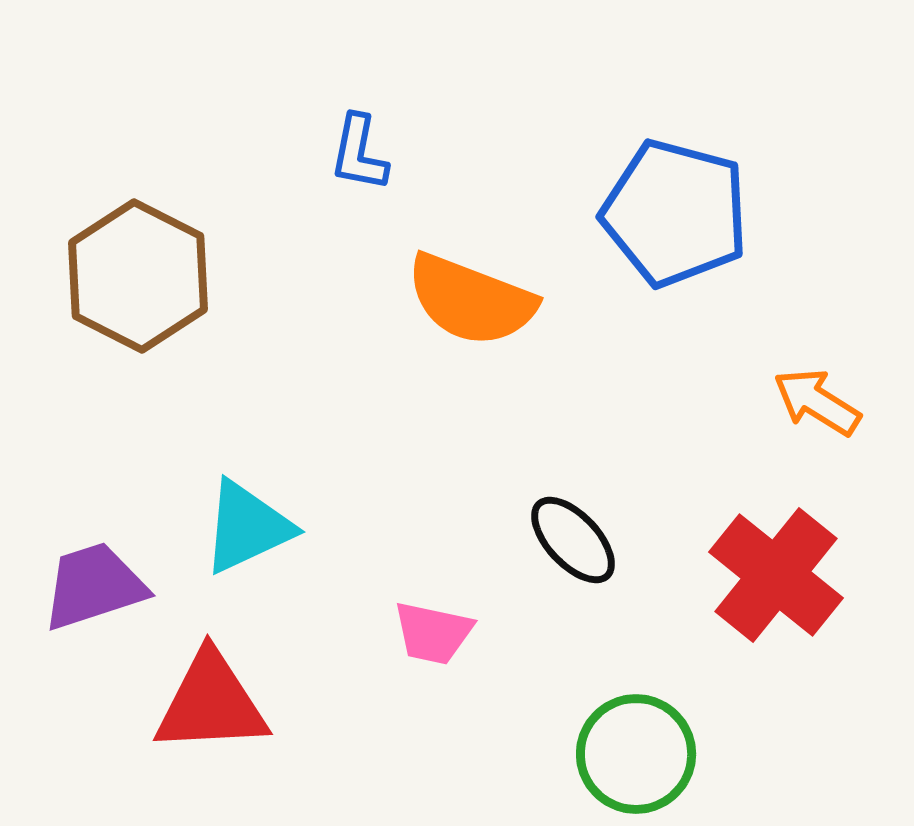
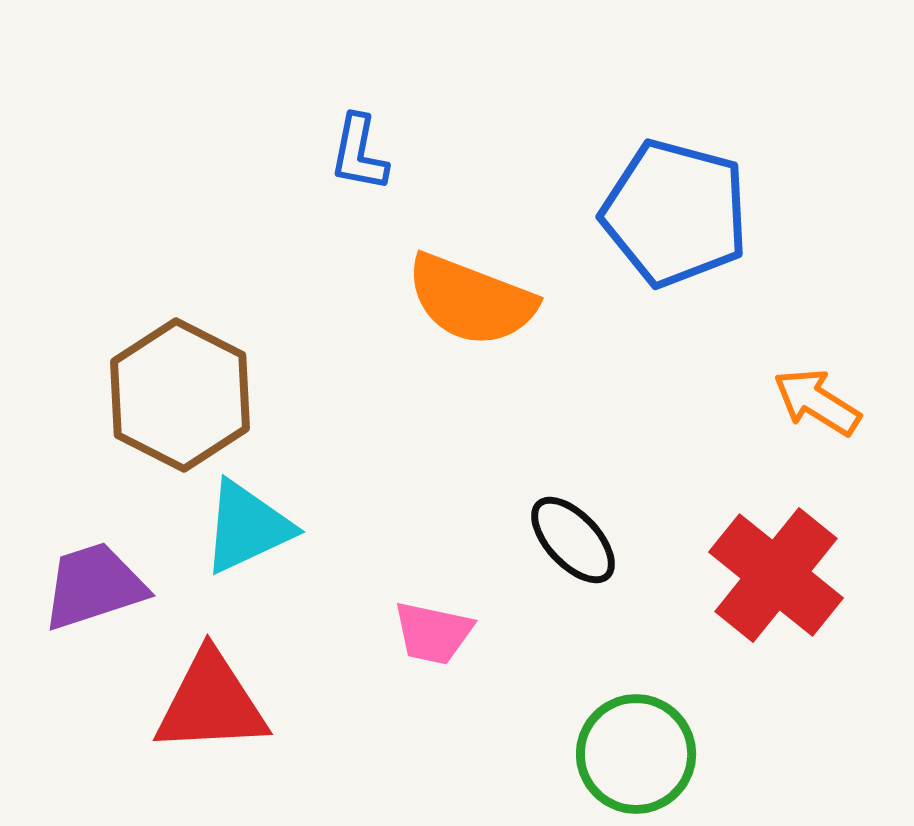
brown hexagon: moved 42 px right, 119 px down
